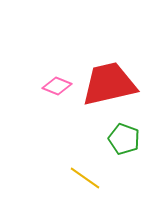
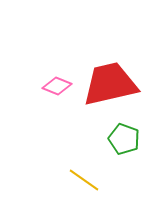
red trapezoid: moved 1 px right
yellow line: moved 1 px left, 2 px down
